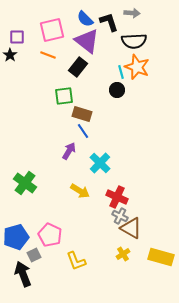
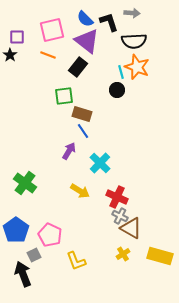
blue pentagon: moved 7 px up; rotated 20 degrees counterclockwise
yellow rectangle: moved 1 px left, 1 px up
